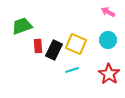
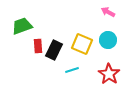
yellow square: moved 6 px right
